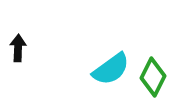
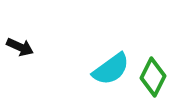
black arrow: moved 2 px right, 1 px up; rotated 112 degrees clockwise
